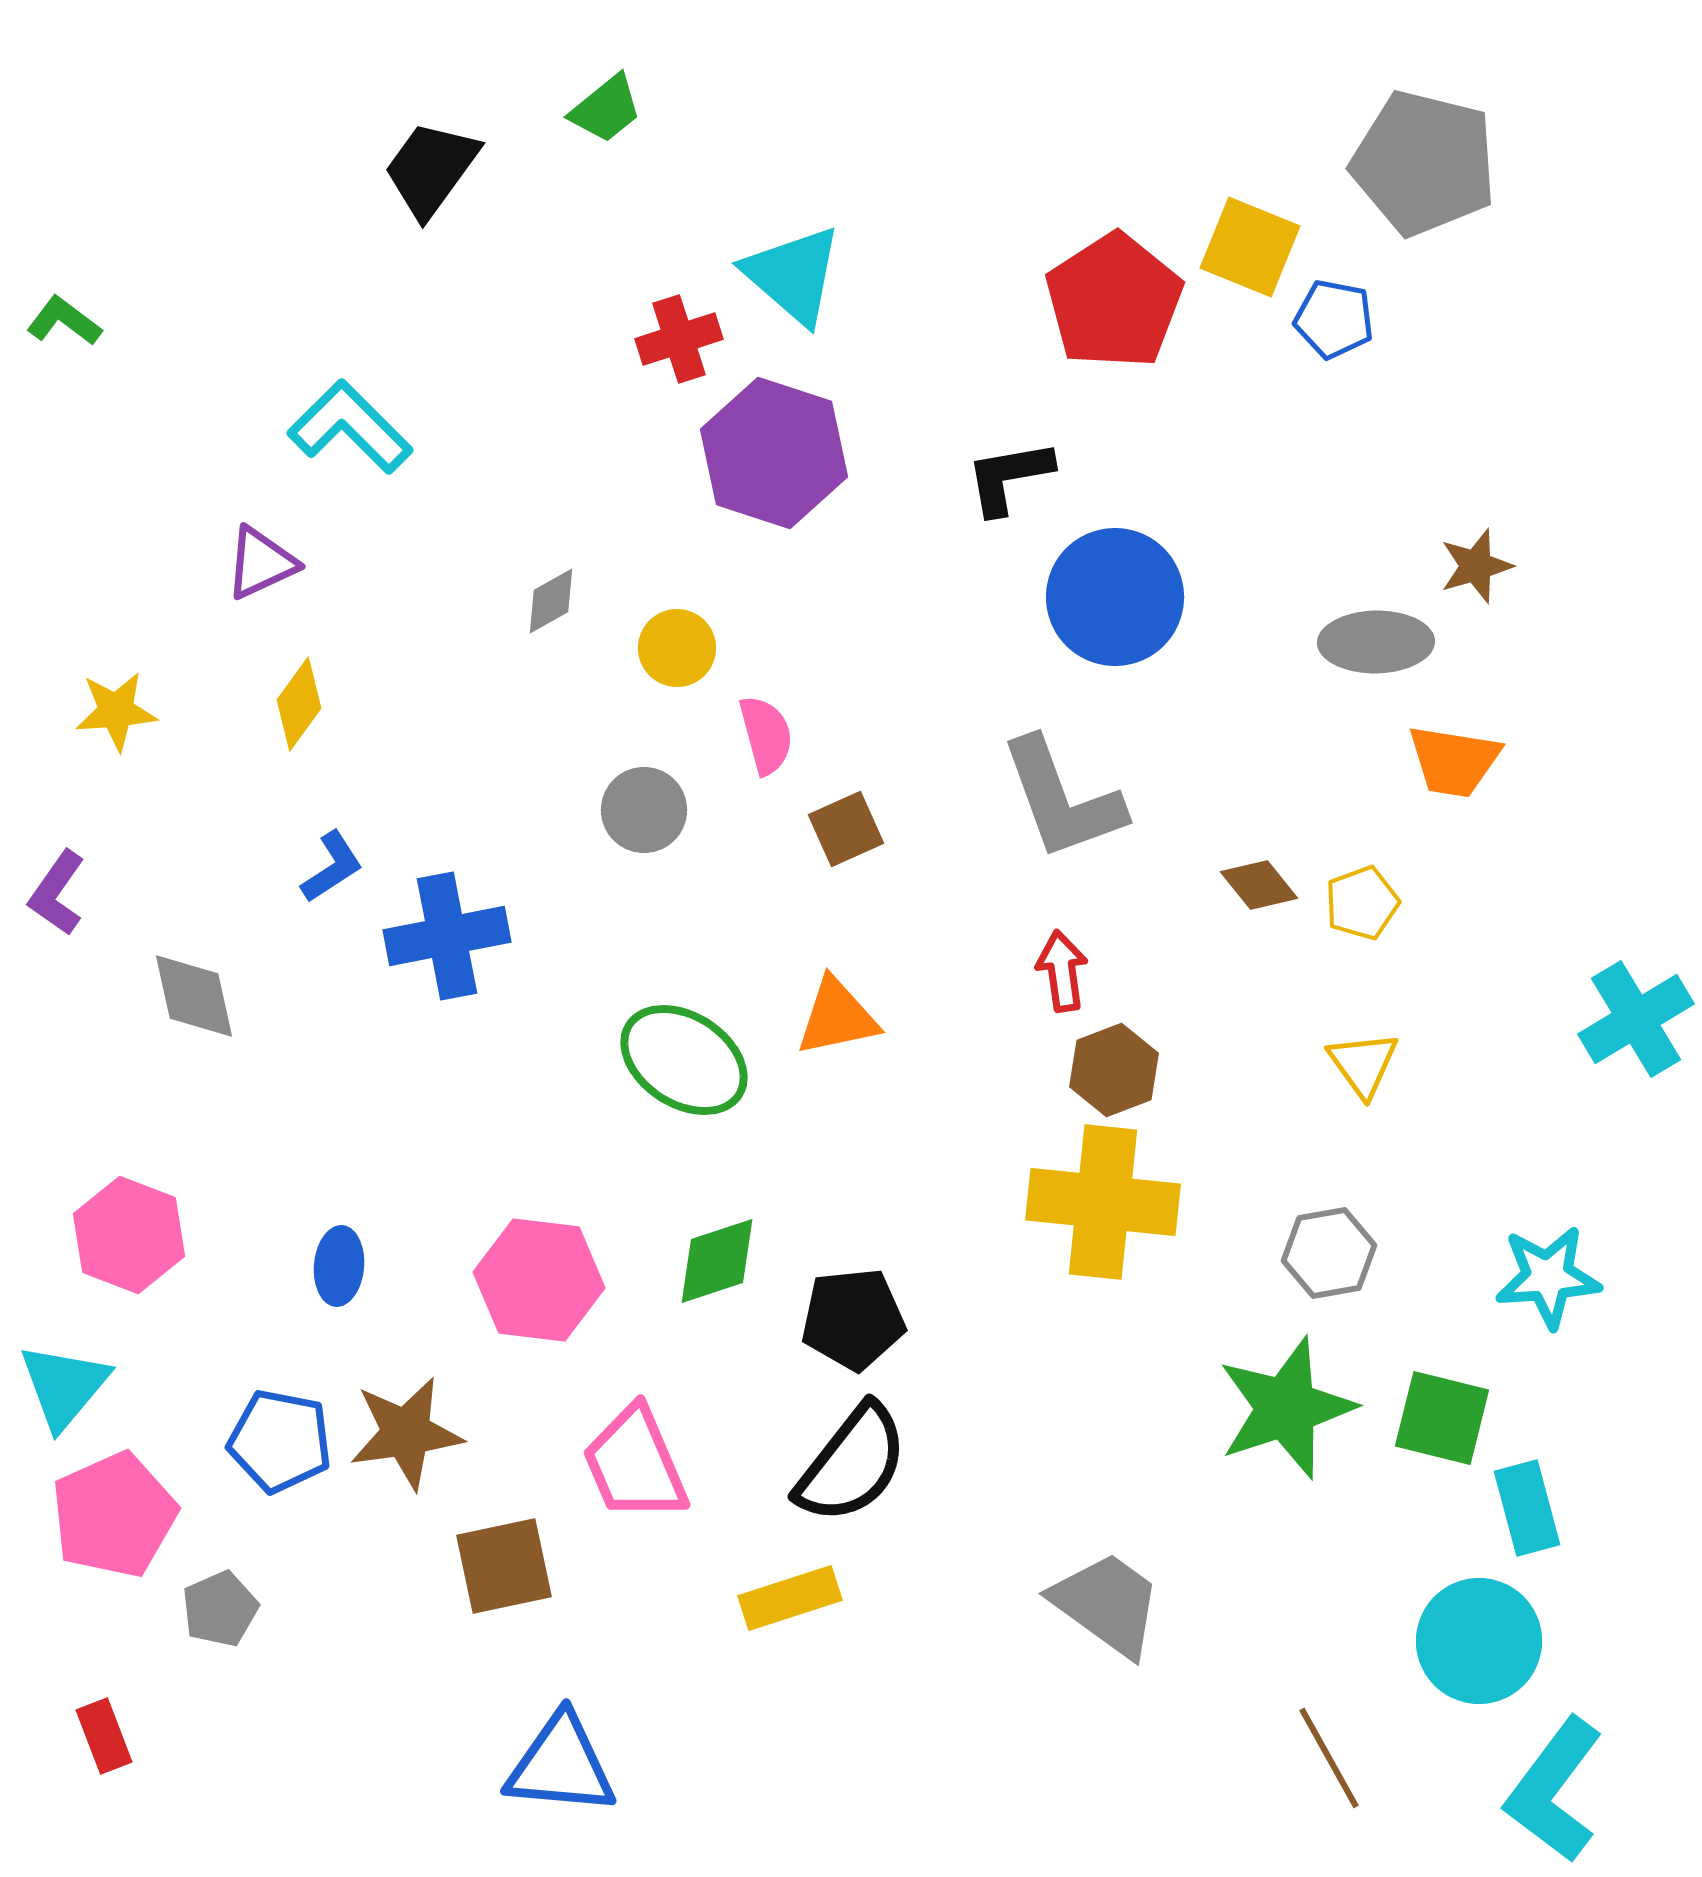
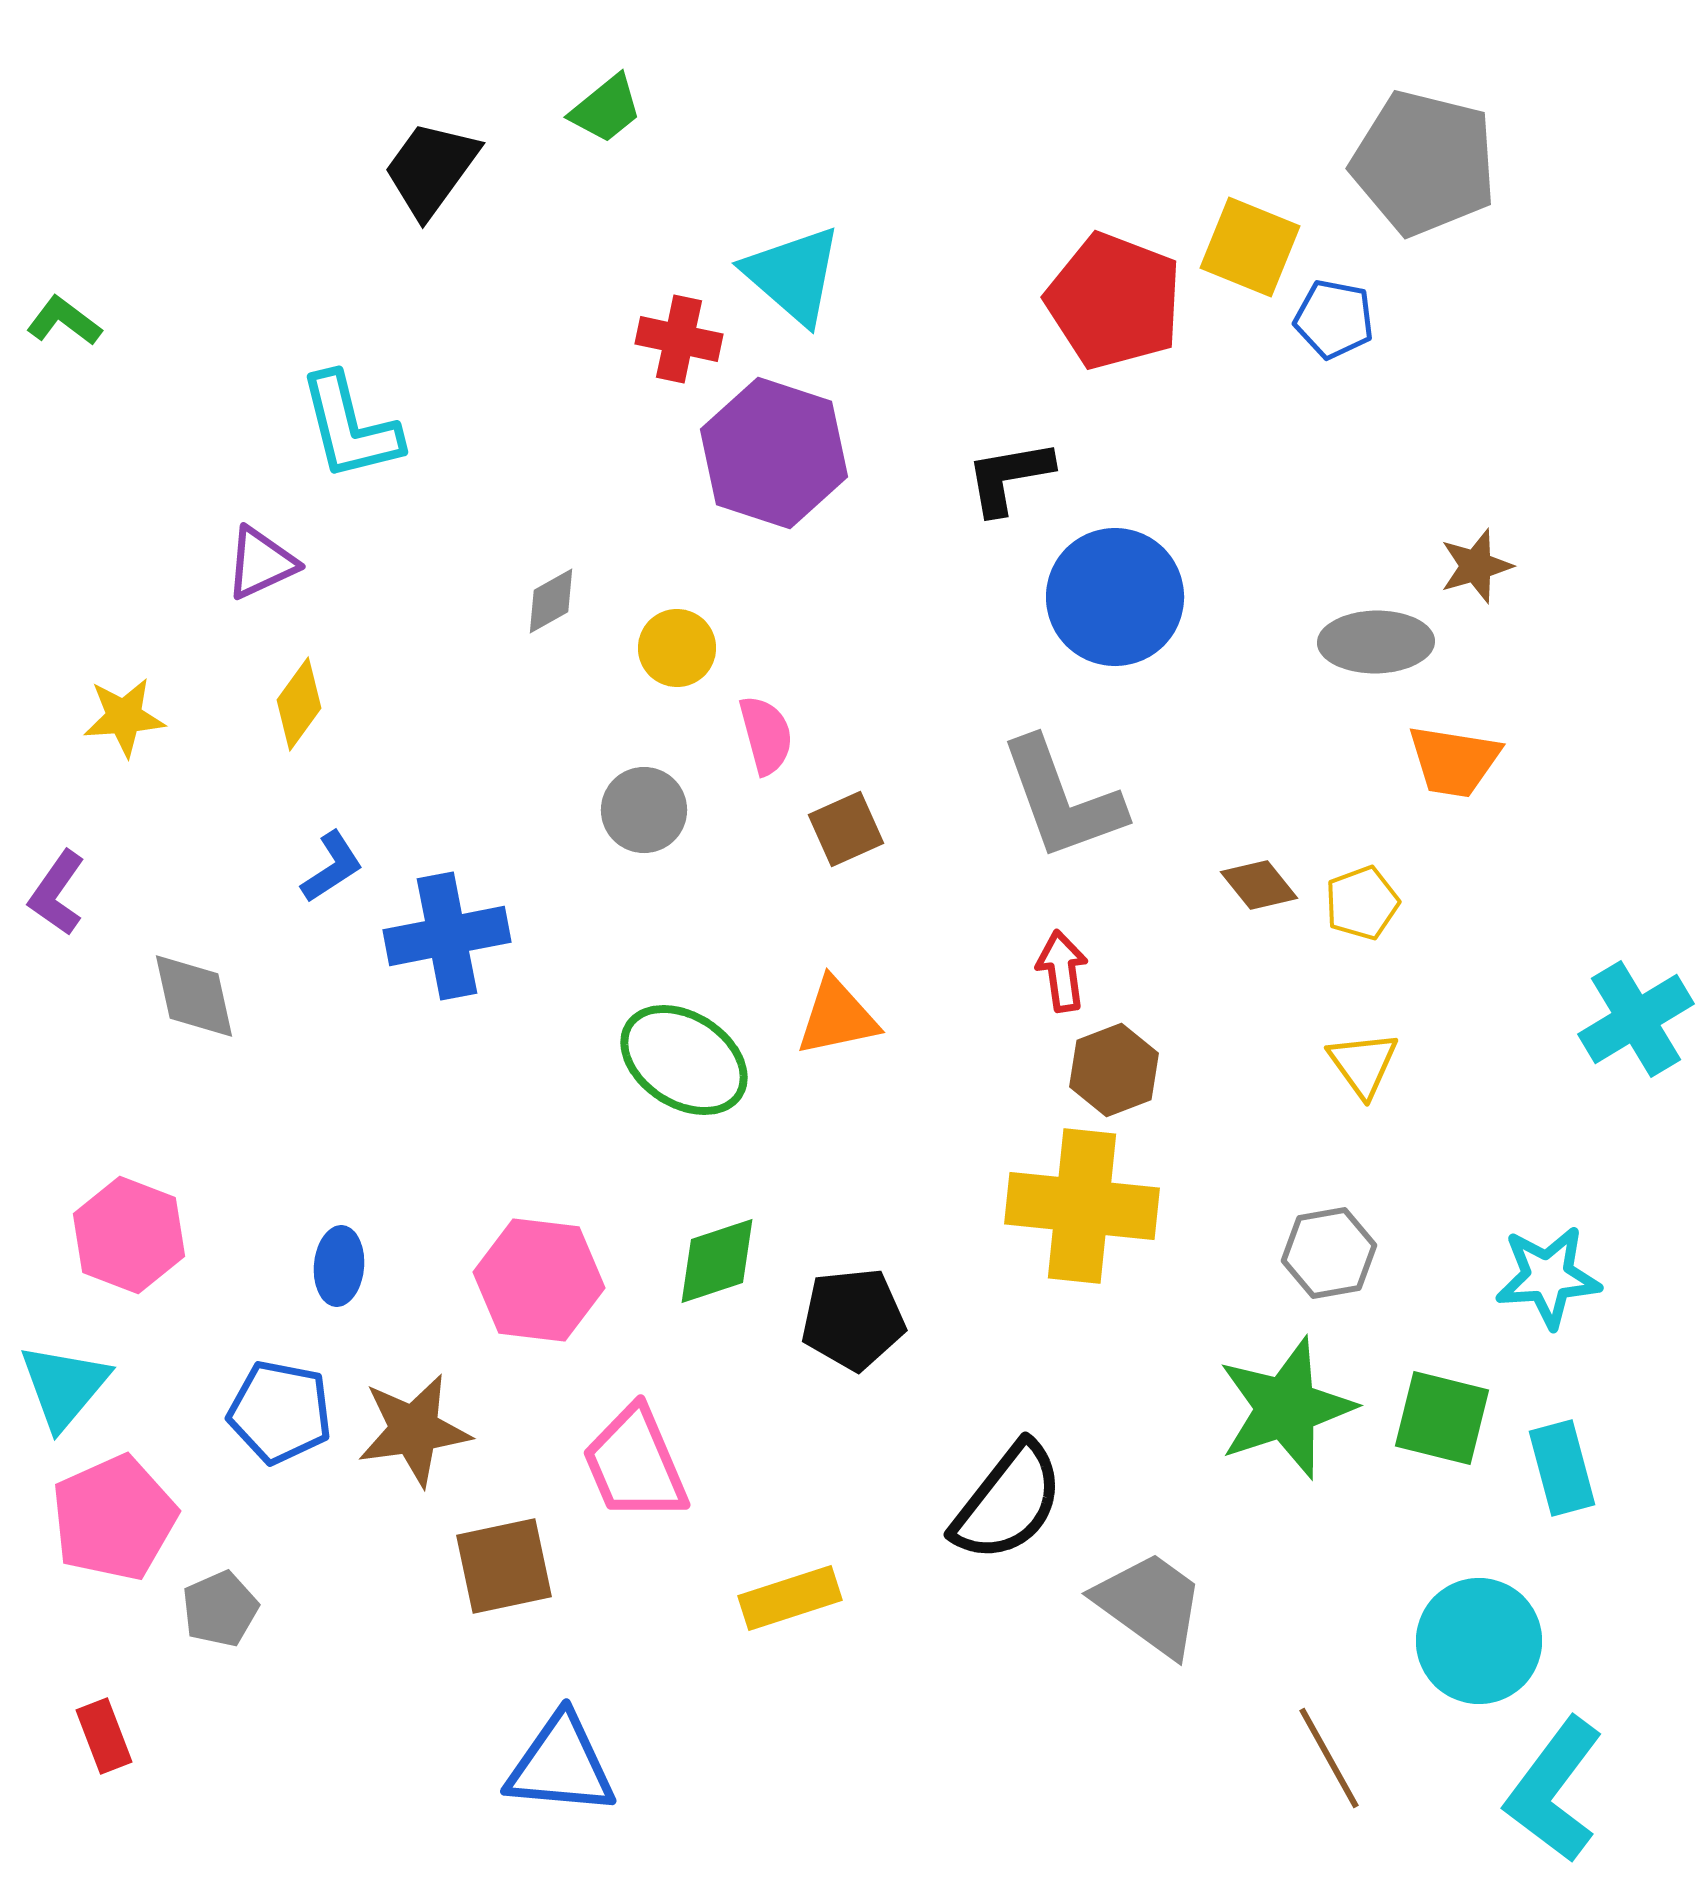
red pentagon at (1114, 301): rotated 18 degrees counterclockwise
red cross at (679, 339): rotated 30 degrees clockwise
cyan L-shape at (350, 427): rotated 149 degrees counterclockwise
yellow star at (116, 711): moved 8 px right, 6 px down
yellow cross at (1103, 1202): moved 21 px left, 4 px down
brown star at (406, 1433): moved 8 px right, 3 px up
blue pentagon at (280, 1441): moved 29 px up
black semicircle at (852, 1464): moved 156 px right, 38 px down
cyan rectangle at (1527, 1508): moved 35 px right, 40 px up
pink pentagon at (114, 1515): moved 3 px down
gray trapezoid at (1107, 1604): moved 43 px right
